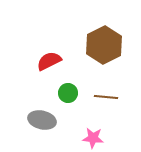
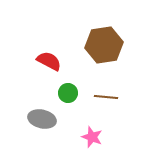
brown hexagon: rotated 18 degrees clockwise
red semicircle: rotated 55 degrees clockwise
gray ellipse: moved 1 px up
pink star: moved 1 px left, 1 px up; rotated 15 degrees clockwise
